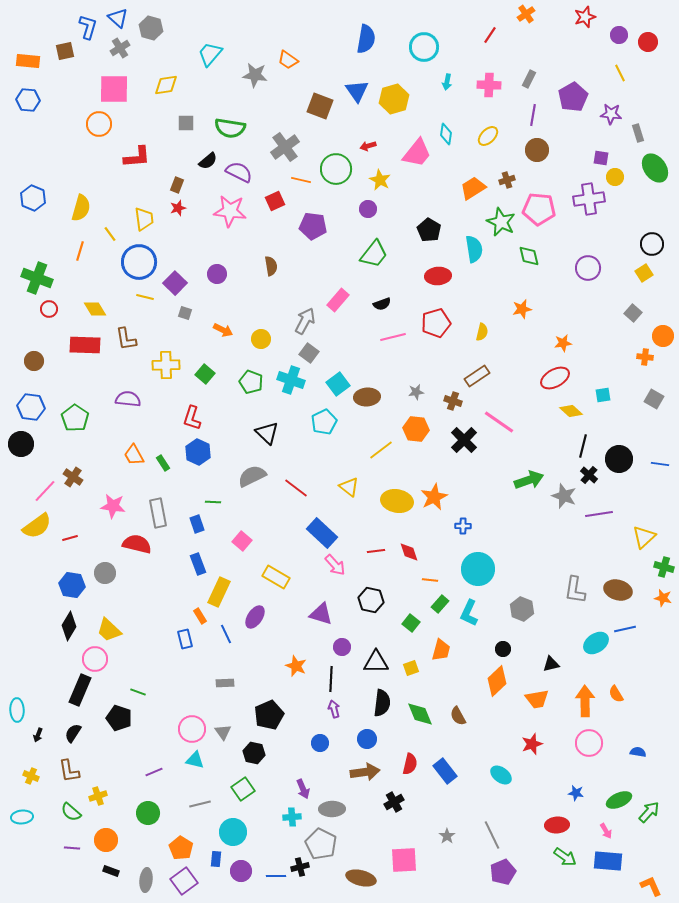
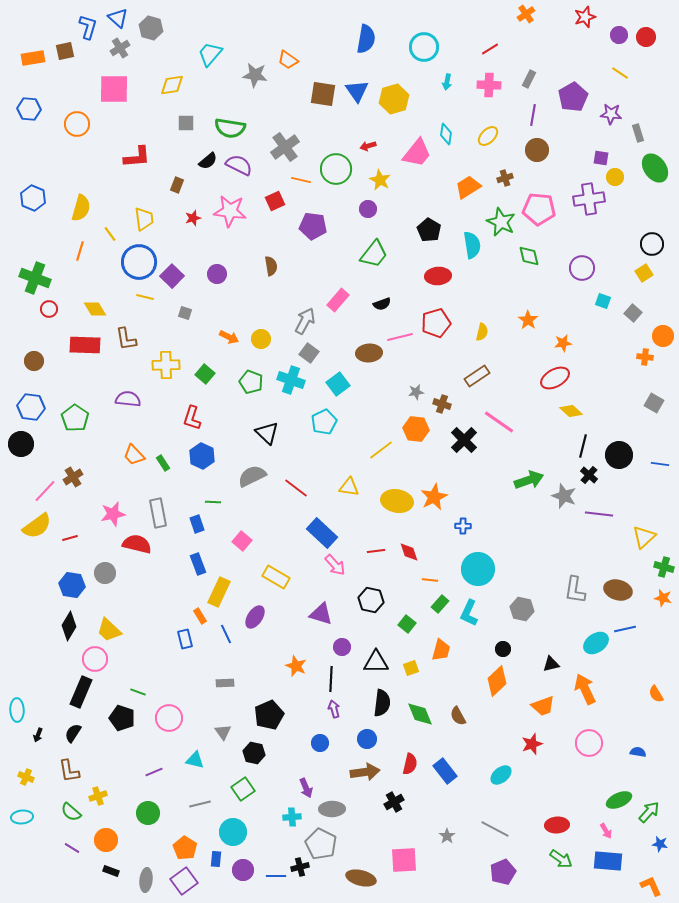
red line at (490, 35): moved 14 px down; rotated 24 degrees clockwise
red circle at (648, 42): moved 2 px left, 5 px up
orange rectangle at (28, 61): moved 5 px right, 3 px up; rotated 15 degrees counterclockwise
yellow line at (620, 73): rotated 30 degrees counterclockwise
yellow diamond at (166, 85): moved 6 px right
blue hexagon at (28, 100): moved 1 px right, 9 px down
brown square at (320, 106): moved 3 px right, 12 px up; rotated 12 degrees counterclockwise
orange circle at (99, 124): moved 22 px left
purple semicircle at (239, 172): moved 7 px up
brown cross at (507, 180): moved 2 px left, 2 px up
orange trapezoid at (473, 188): moved 5 px left, 1 px up
red star at (178, 208): moved 15 px right, 10 px down
cyan semicircle at (474, 249): moved 2 px left, 4 px up
purple circle at (588, 268): moved 6 px left
green cross at (37, 278): moved 2 px left
purple square at (175, 283): moved 3 px left, 7 px up
orange star at (522, 309): moved 6 px right, 11 px down; rotated 24 degrees counterclockwise
orange arrow at (223, 330): moved 6 px right, 7 px down
pink line at (393, 337): moved 7 px right
cyan square at (603, 395): moved 94 px up; rotated 28 degrees clockwise
brown ellipse at (367, 397): moved 2 px right, 44 px up
gray square at (654, 399): moved 4 px down
brown cross at (453, 401): moved 11 px left, 3 px down
blue hexagon at (198, 452): moved 4 px right, 4 px down
orange trapezoid at (134, 455): rotated 15 degrees counterclockwise
black circle at (619, 459): moved 4 px up
brown cross at (73, 477): rotated 24 degrees clockwise
yellow triangle at (349, 487): rotated 30 degrees counterclockwise
pink star at (113, 506): moved 8 px down; rotated 20 degrees counterclockwise
purple line at (599, 514): rotated 16 degrees clockwise
gray hexagon at (522, 609): rotated 10 degrees counterclockwise
green square at (411, 623): moved 4 px left, 1 px down
black rectangle at (80, 690): moved 1 px right, 2 px down
orange semicircle at (616, 694): moved 40 px right
orange trapezoid at (537, 699): moved 6 px right, 7 px down; rotated 10 degrees counterclockwise
orange arrow at (585, 701): moved 12 px up; rotated 24 degrees counterclockwise
black pentagon at (119, 718): moved 3 px right
pink circle at (192, 729): moved 23 px left, 11 px up
cyan ellipse at (501, 775): rotated 75 degrees counterclockwise
yellow cross at (31, 776): moved 5 px left, 1 px down
purple arrow at (303, 789): moved 3 px right, 1 px up
blue star at (576, 793): moved 84 px right, 51 px down
gray line at (492, 835): moved 3 px right, 6 px up; rotated 36 degrees counterclockwise
purple line at (72, 848): rotated 28 degrees clockwise
orange pentagon at (181, 848): moved 4 px right
green arrow at (565, 857): moved 4 px left, 2 px down
purple circle at (241, 871): moved 2 px right, 1 px up
